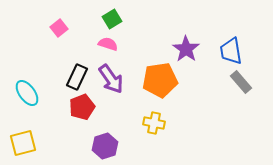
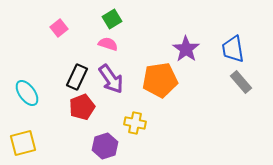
blue trapezoid: moved 2 px right, 2 px up
yellow cross: moved 19 px left
